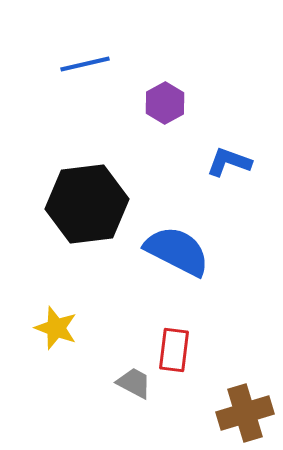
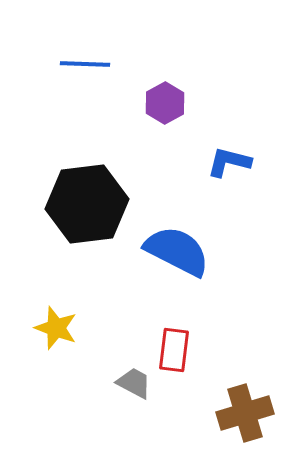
blue line: rotated 15 degrees clockwise
blue L-shape: rotated 6 degrees counterclockwise
